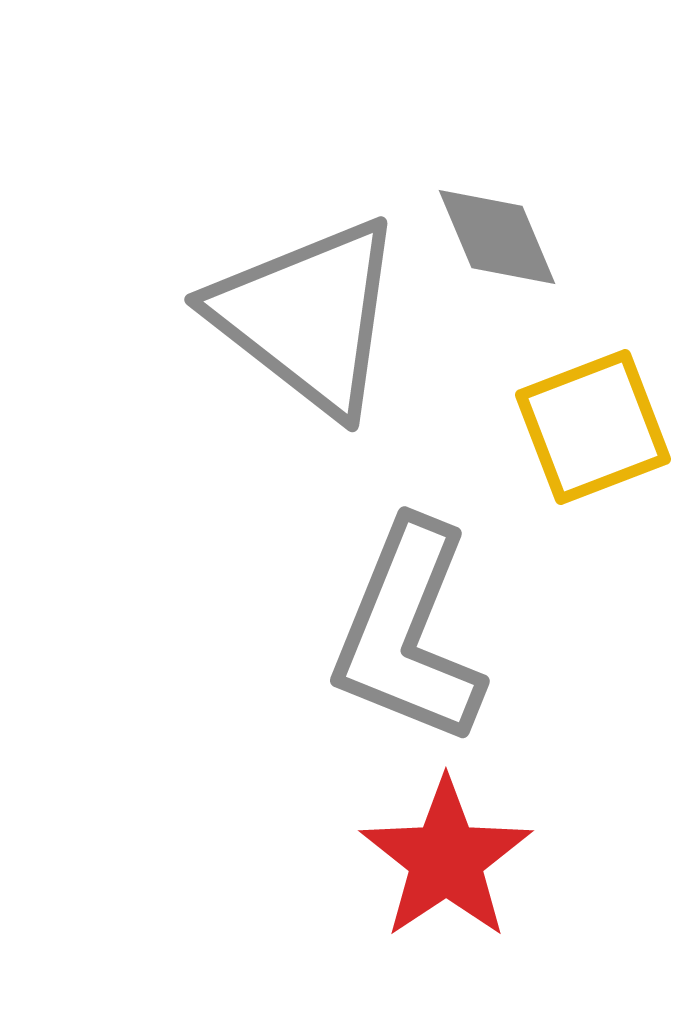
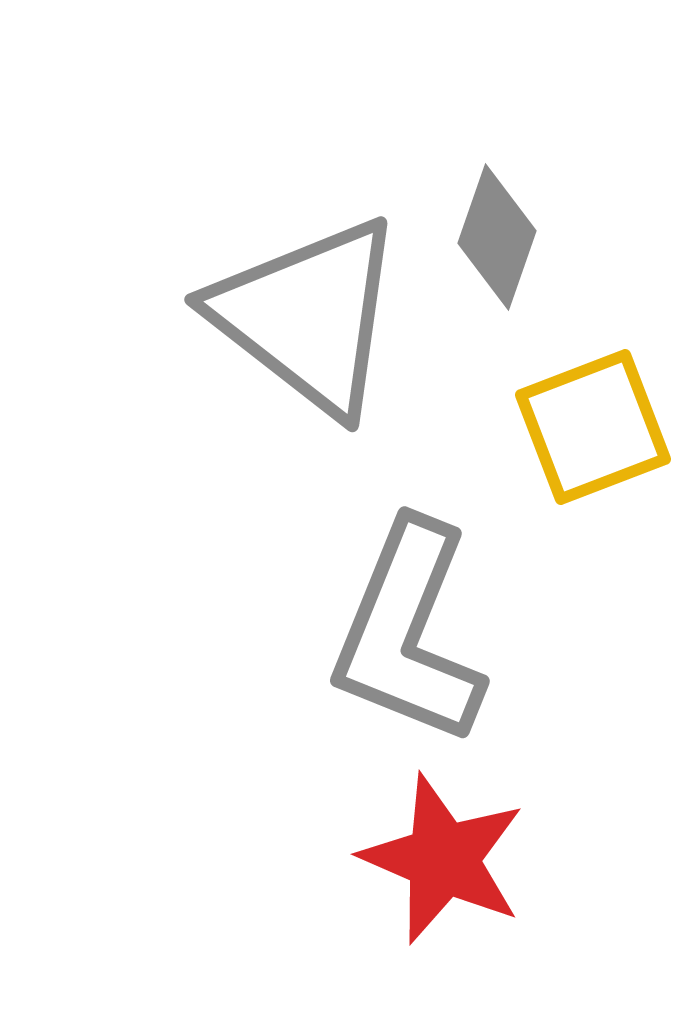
gray diamond: rotated 42 degrees clockwise
red star: moved 3 px left; rotated 15 degrees counterclockwise
